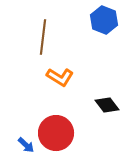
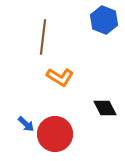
black diamond: moved 2 px left, 3 px down; rotated 10 degrees clockwise
red circle: moved 1 px left, 1 px down
blue arrow: moved 21 px up
